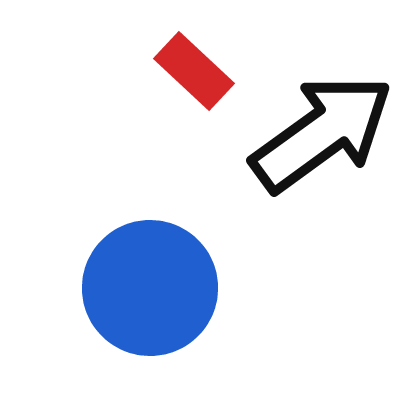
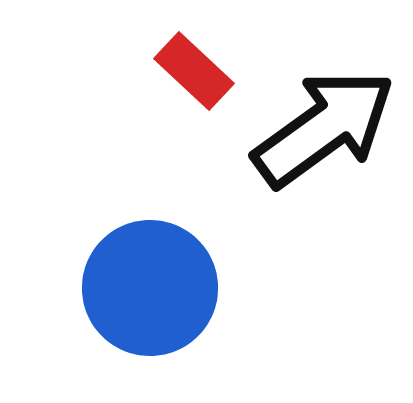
black arrow: moved 2 px right, 5 px up
